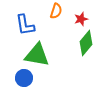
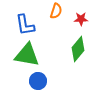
red star: rotated 16 degrees clockwise
green diamond: moved 8 px left, 6 px down
green triangle: moved 10 px left
blue circle: moved 14 px right, 3 px down
